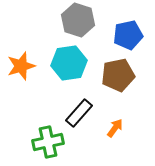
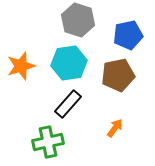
black rectangle: moved 11 px left, 9 px up
